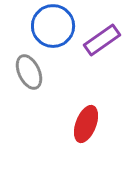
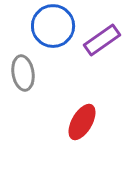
gray ellipse: moved 6 px left, 1 px down; rotated 16 degrees clockwise
red ellipse: moved 4 px left, 2 px up; rotated 9 degrees clockwise
